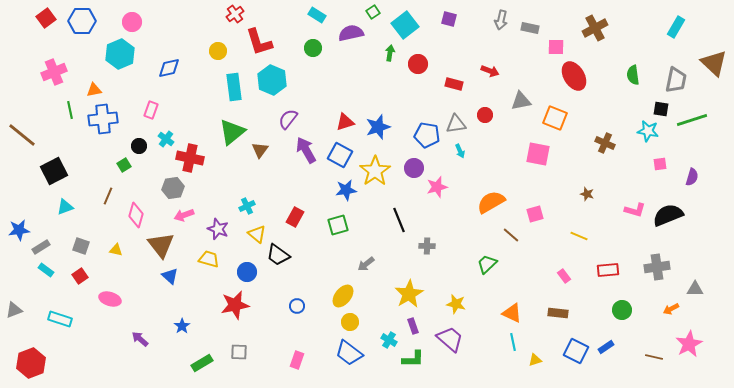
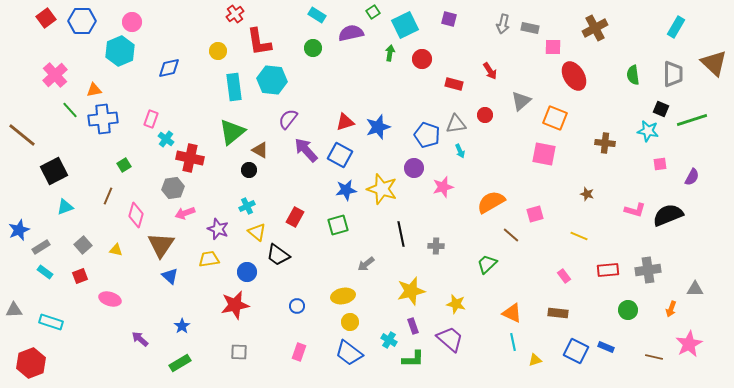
gray arrow at (501, 20): moved 2 px right, 4 px down
cyan square at (405, 25): rotated 12 degrees clockwise
red L-shape at (259, 42): rotated 8 degrees clockwise
pink square at (556, 47): moved 3 px left
cyan hexagon at (120, 54): moved 3 px up
red circle at (418, 64): moved 4 px right, 5 px up
red arrow at (490, 71): rotated 36 degrees clockwise
pink cross at (54, 72): moved 1 px right, 3 px down; rotated 20 degrees counterclockwise
cyan hexagon at (272, 80): rotated 16 degrees counterclockwise
gray trapezoid at (676, 80): moved 3 px left, 6 px up; rotated 12 degrees counterclockwise
gray triangle at (521, 101): rotated 30 degrees counterclockwise
black square at (661, 109): rotated 14 degrees clockwise
green line at (70, 110): rotated 30 degrees counterclockwise
pink rectangle at (151, 110): moved 9 px down
blue pentagon at (427, 135): rotated 10 degrees clockwise
brown cross at (605, 143): rotated 18 degrees counterclockwise
black circle at (139, 146): moved 110 px right, 24 px down
brown triangle at (260, 150): rotated 36 degrees counterclockwise
purple arrow at (306, 150): rotated 12 degrees counterclockwise
pink square at (538, 154): moved 6 px right
yellow star at (375, 171): moved 7 px right, 18 px down; rotated 20 degrees counterclockwise
purple semicircle at (692, 177): rotated 12 degrees clockwise
pink star at (437, 187): moved 6 px right
pink arrow at (184, 215): moved 1 px right, 2 px up
black line at (399, 220): moved 2 px right, 14 px down; rotated 10 degrees clockwise
blue star at (19, 230): rotated 15 degrees counterclockwise
yellow triangle at (257, 234): moved 2 px up
brown triangle at (161, 245): rotated 12 degrees clockwise
gray square at (81, 246): moved 2 px right, 1 px up; rotated 30 degrees clockwise
gray cross at (427, 246): moved 9 px right
yellow trapezoid at (209, 259): rotated 25 degrees counterclockwise
gray cross at (657, 267): moved 9 px left, 3 px down
cyan rectangle at (46, 270): moved 1 px left, 2 px down
red square at (80, 276): rotated 14 degrees clockwise
yellow star at (409, 294): moved 2 px right, 3 px up; rotated 16 degrees clockwise
yellow ellipse at (343, 296): rotated 40 degrees clockwise
orange arrow at (671, 309): rotated 42 degrees counterclockwise
gray triangle at (14, 310): rotated 18 degrees clockwise
green circle at (622, 310): moved 6 px right
cyan rectangle at (60, 319): moved 9 px left, 3 px down
blue rectangle at (606, 347): rotated 56 degrees clockwise
pink rectangle at (297, 360): moved 2 px right, 8 px up
green rectangle at (202, 363): moved 22 px left
